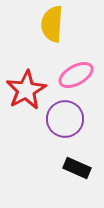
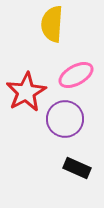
red star: moved 2 px down
